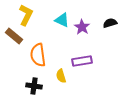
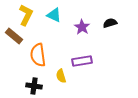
cyan triangle: moved 8 px left, 5 px up
